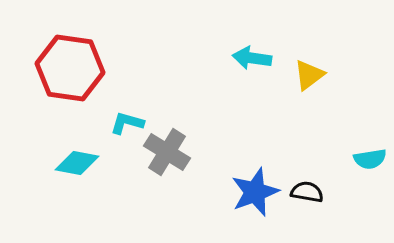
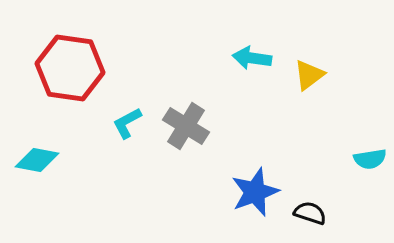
cyan L-shape: rotated 44 degrees counterclockwise
gray cross: moved 19 px right, 26 px up
cyan diamond: moved 40 px left, 3 px up
black semicircle: moved 3 px right, 21 px down; rotated 8 degrees clockwise
